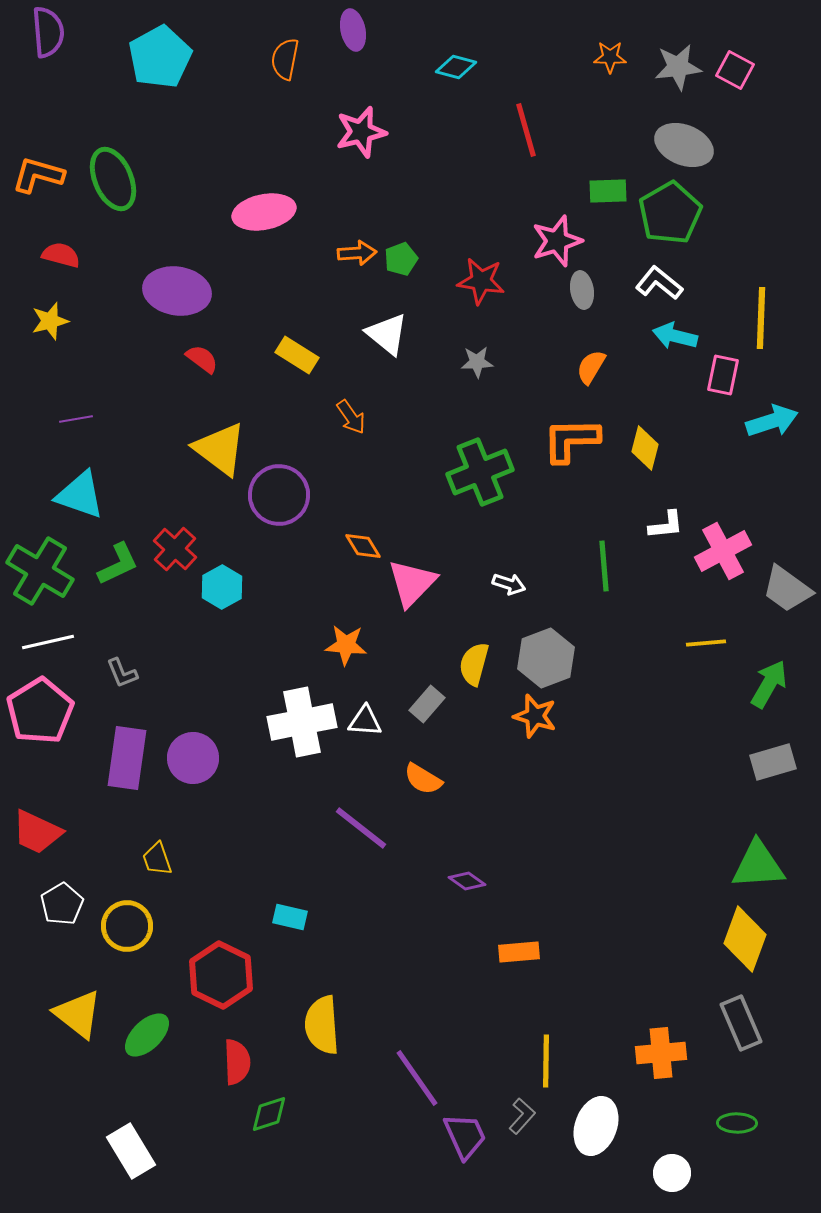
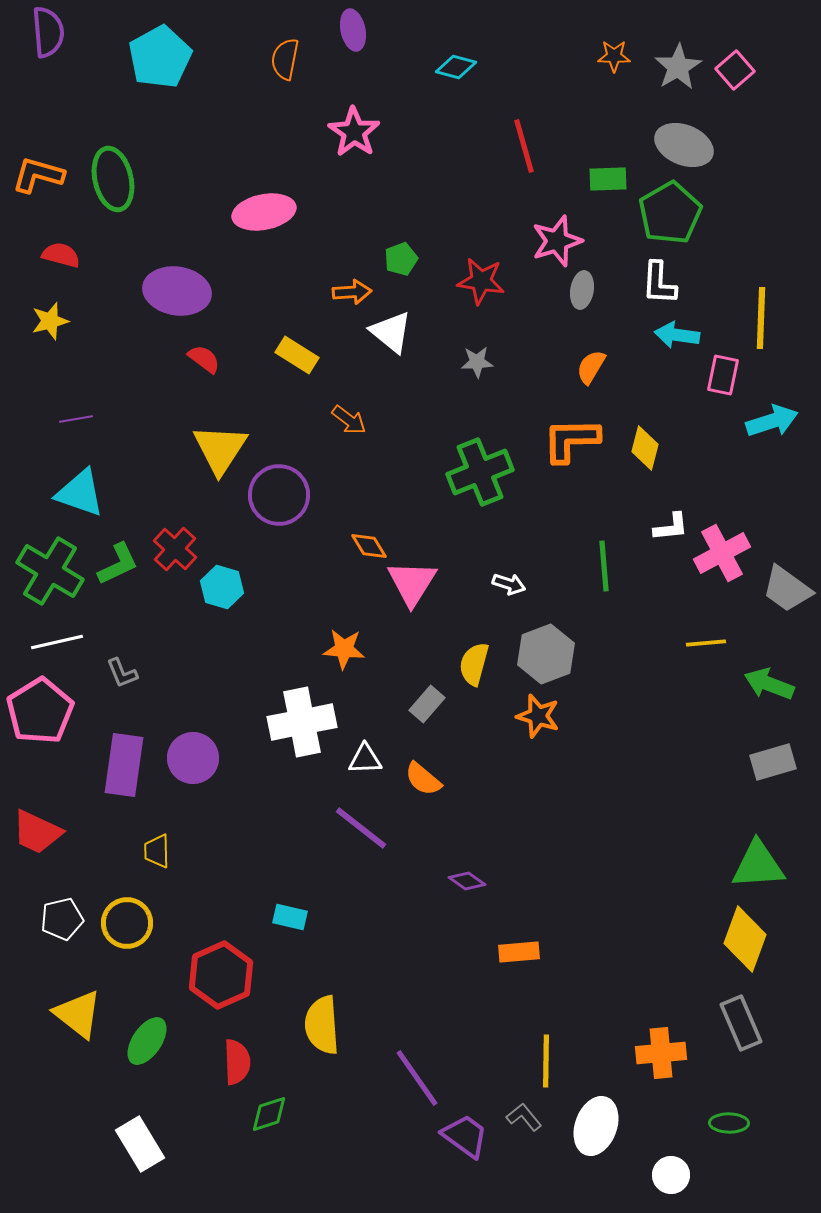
orange star at (610, 57): moved 4 px right, 1 px up
gray star at (678, 67): rotated 24 degrees counterclockwise
pink square at (735, 70): rotated 21 degrees clockwise
red line at (526, 130): moved 2 px left, 16 px down
pink star at (361, 132): moved 7 px left; rotated 24 degrees counterclockwise
green ellipse at (113, 179): rotated 10 degrees clockwise
green rectangle at (608, 191): moved 12 px up
orange arrow at (357, 253): moved 5 px left, 39 px down
white L-shape at (659, 283): rotated 126 degrees counterclockwise
gray ellipse at (582, 290): rotated 18 degrees clockwise
white triangle at (387, 334): moved 4 px right, 2 px up
cyan arrow at (675, 336): moved 2 px right, 1 px up; rotated 6 degrees counterclockwise
red semicircle at (202, 359): moved 2 px right
orange arrow at (351, 417): moved 2 px left, 3 px down; rotated 18 degrees counterclockwise
yellow triangle at (220, 449): rotated 26 degrees clockwise
cyan triangle at (80, 495): moved 2 px up
white L-shape at (666, 525): moved 5 px right, 2 px down
orange diamond at (363, 546): moved 6 px right
pink cross at (723, 551): moved 1 px left, 2 px down
green cross at (40, 571): moved 10 px right
pink triangle at (412, 583): rotated 12 degrees counterclockwise
cyan hexagon at (222, 587): rotated 15 degrees counterclockwise
white line at (48, 642): moved 9 px right
orange star at (346, 645): moved 2 px left, 4 px down
gray hexagon at (546, 658): moved 4 px up
green arrow at (769, 684): rotated 99 degrees counterclockwise
orange star at (535, 716): moved 3 px right
white triangle at (365, 721): moved 38 px down; rotated 6 degrees counterclockwise
purple rectangle at (127, 758): moved 3 px left, 7 px down
orange semicircle at (423, 779): rotated 9 degrees clockwise
yellow trapezoid at (157, 859): moved 8 px up; rotated 18 degrees clockwise
white pentagon at (62, 904): moved 15 px down; rotated 18 degrees clockwise
yellow circle at (127, 926): moved 3 px up
red hexagon at (221, 975): rotated 10 degrees clockwise
green ellipse at (147, 1035): moved 6 px down; rotated 12 degrees counterclockwise
gray L-shape at (522, 1116): moved 2 px right, 1 px down; rotated 81 degrees counterclockwise
green ellipse at (737, 1123): moved 8 px left
purple trapezoid at (465, 1136): rotated 30 degrees counterclockwise
white rectangle at (131, 1151): moved 9 px right, 7 px up
white circle at (672, 1173): moved 1 px left, 2 px down
